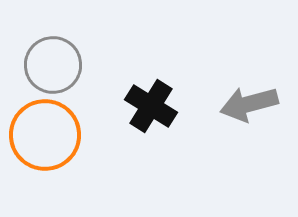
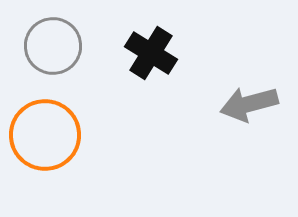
gray circle: moved 19 px up
black cross: moved 53 px up
